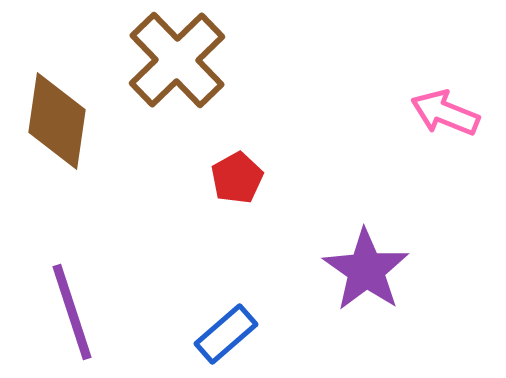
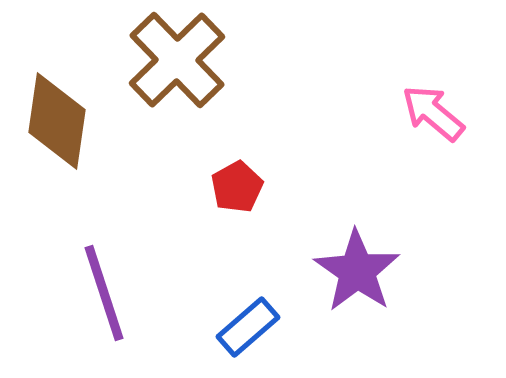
pink arrow: moved 12 px left; rotated 18 degrees clockwise
red pentagon: moved 9 px down
purple star: moved 9 px left, 1 px down
purple line: moved 32 px right, 19 px up
blue rectangle: moved 22 px right, 7 px up
